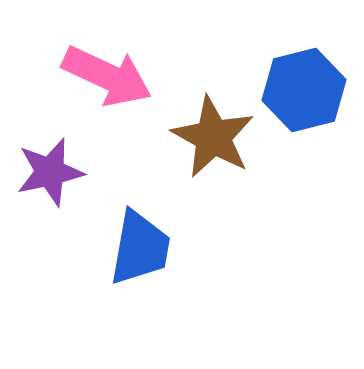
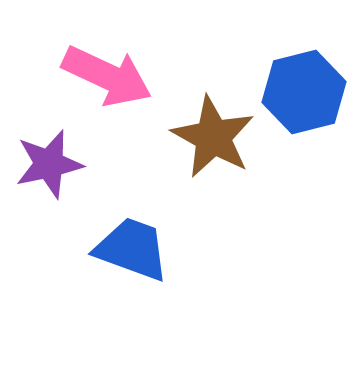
blue hexagon: moved 2 px down
purple star: moved 1 px left, 8 px up
blue trapezoid: moved 8 px left, 1 px down; rotated 80 degrees counterclockwise
